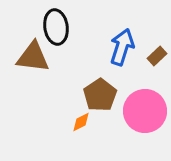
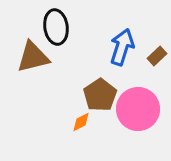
brown triangle: rotated 21 degrees counterclockwise
pink circle: moved 7 px left, 2 px up
